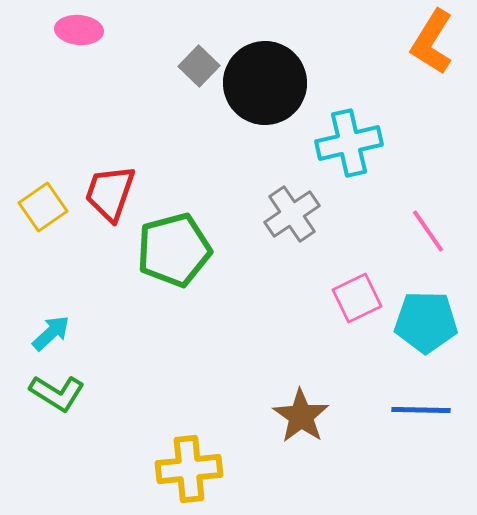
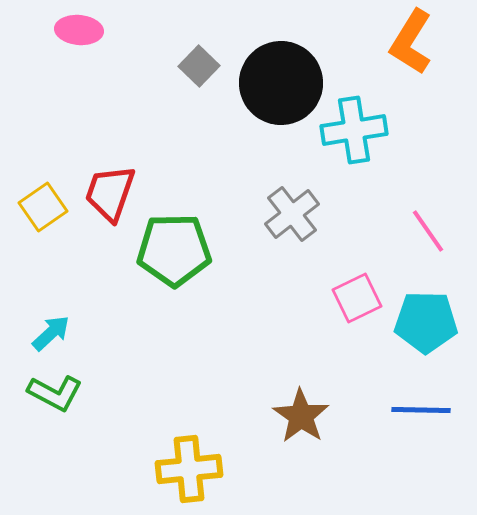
orange L-shape: moved 21 px left
black circle: moved 16 px right
cyan cross: moved 5 px right, 13 px up; rotated 4 degrees clockwise
gray cross: rotated 4 degrees counterclockwise
green pentagon: rotated 14 degrees clockwise
green L-shape: moved 2 px left; rotated 4 degrees counterclockwise
